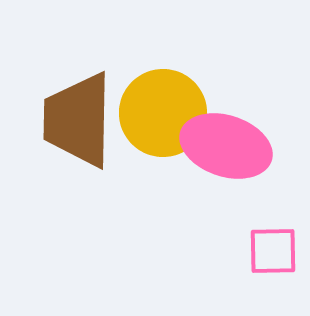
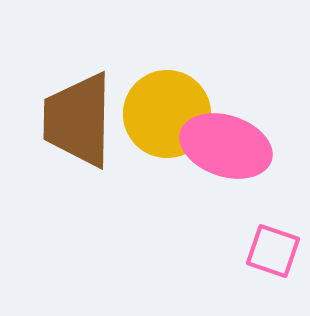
yellow circle: moved 4 px right, 1 px down
pink square: rotated 20 degrees clockwise
